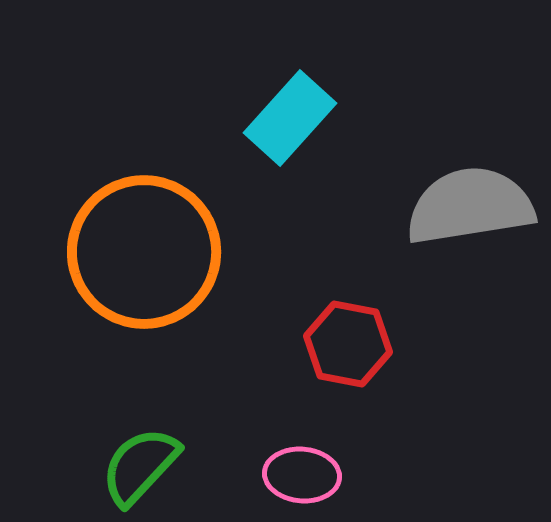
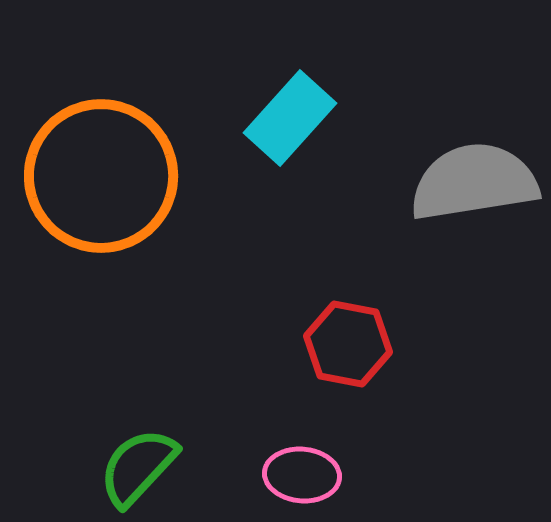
gray semicircle: moved 4 px right, 24 px up
orange circle: moved 43 px left, 76 px up
green semicircle: moved 2 px left, 1 px down
